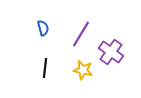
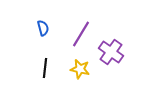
yellow star: moved 3 px left, 1 px up
